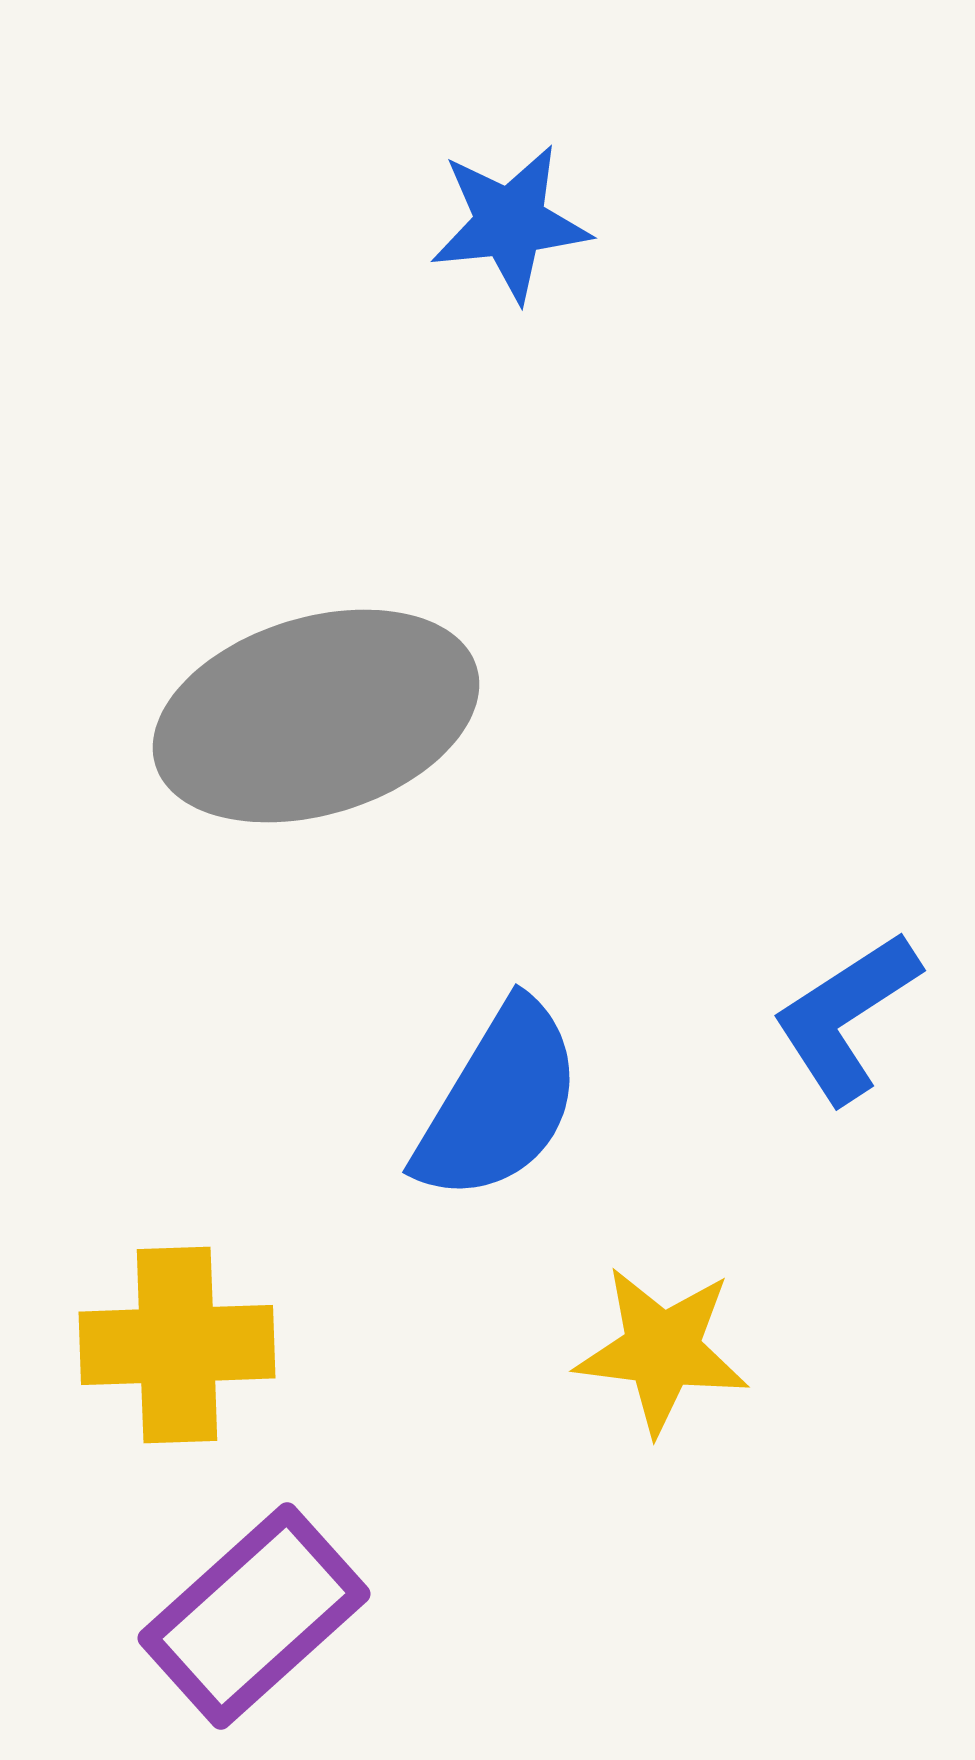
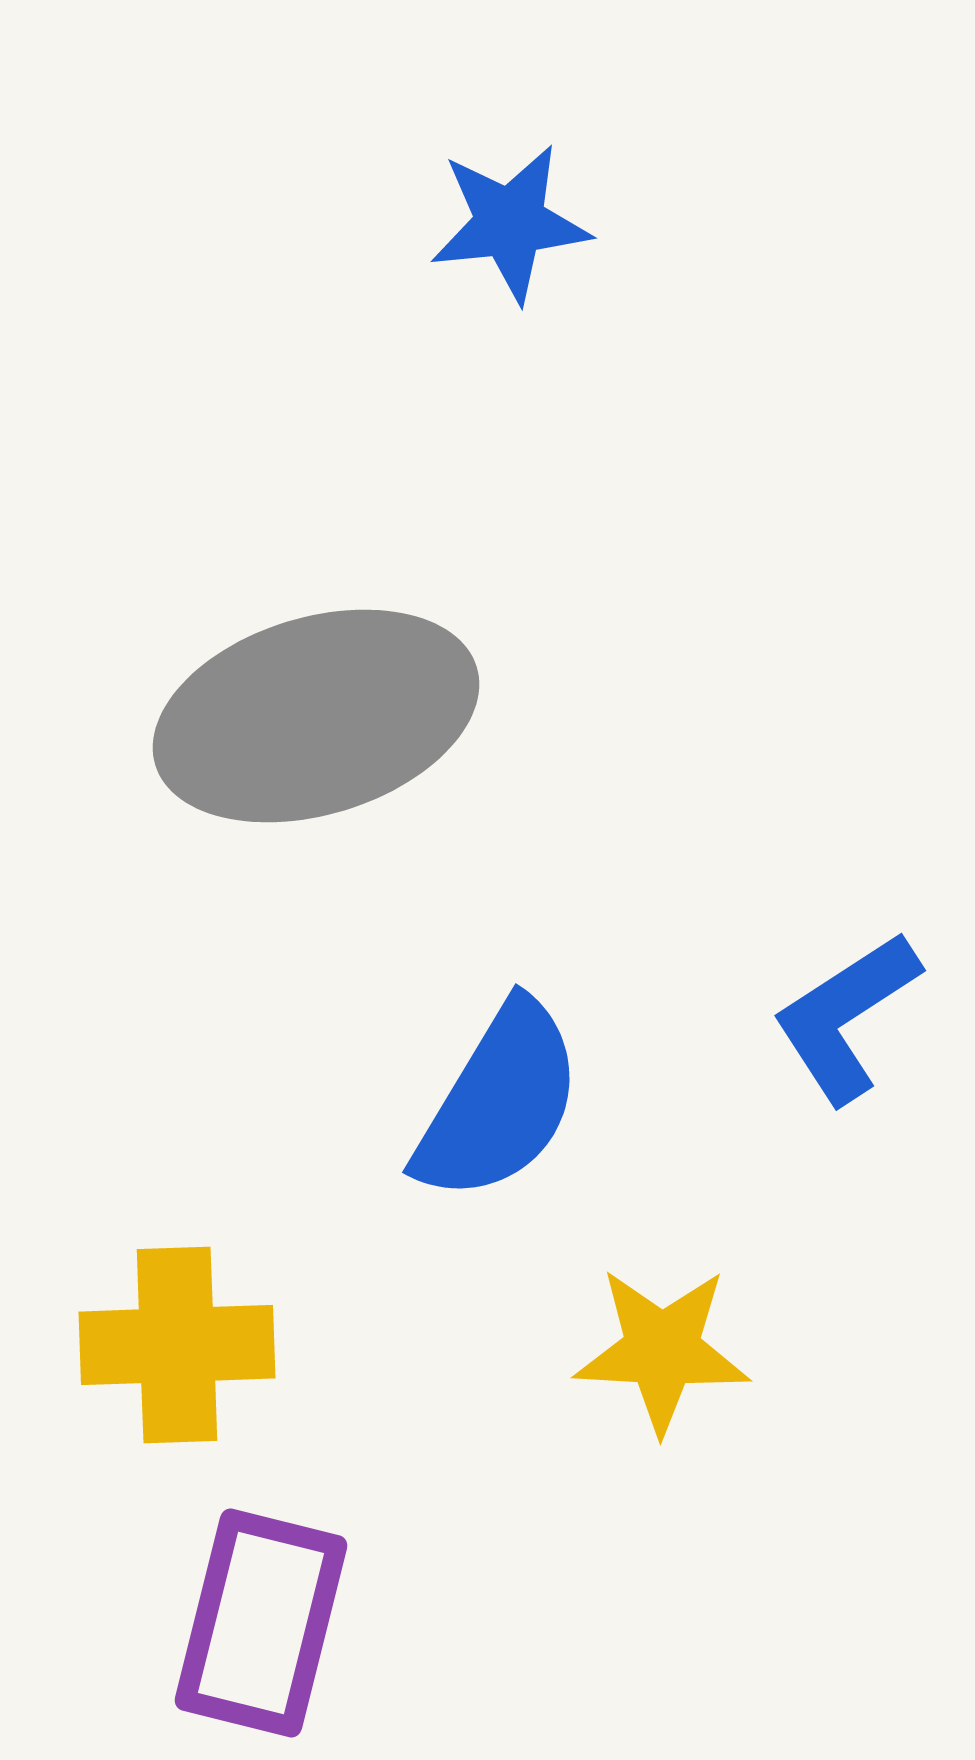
yellow star: rotated 4 degrees counterclockwise
purple rectangle: moved 7 px right, 7 px down; rotated 34 degrees counterclockwise
